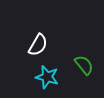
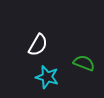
green semicircle: moved 2 px up; rotated 30 degrees counterclockwise
